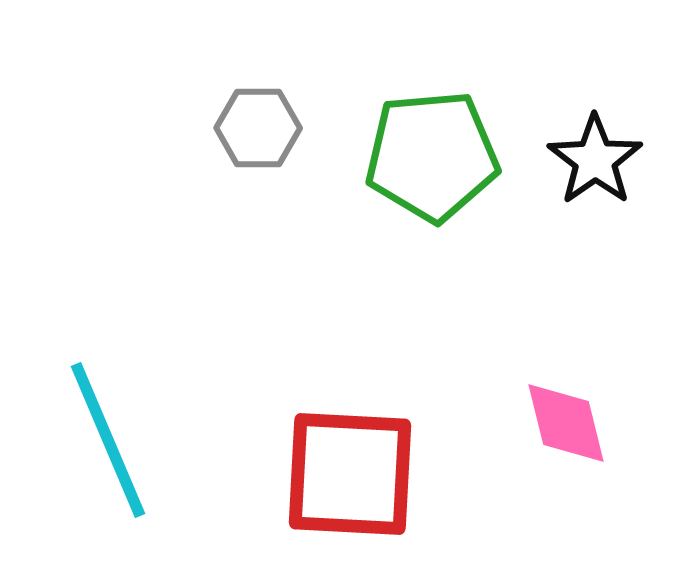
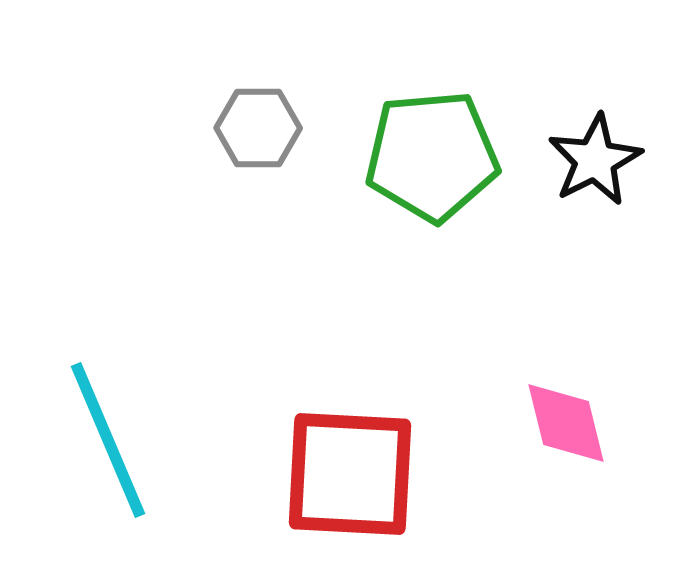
black star: rotated 8 degrees clockwise
